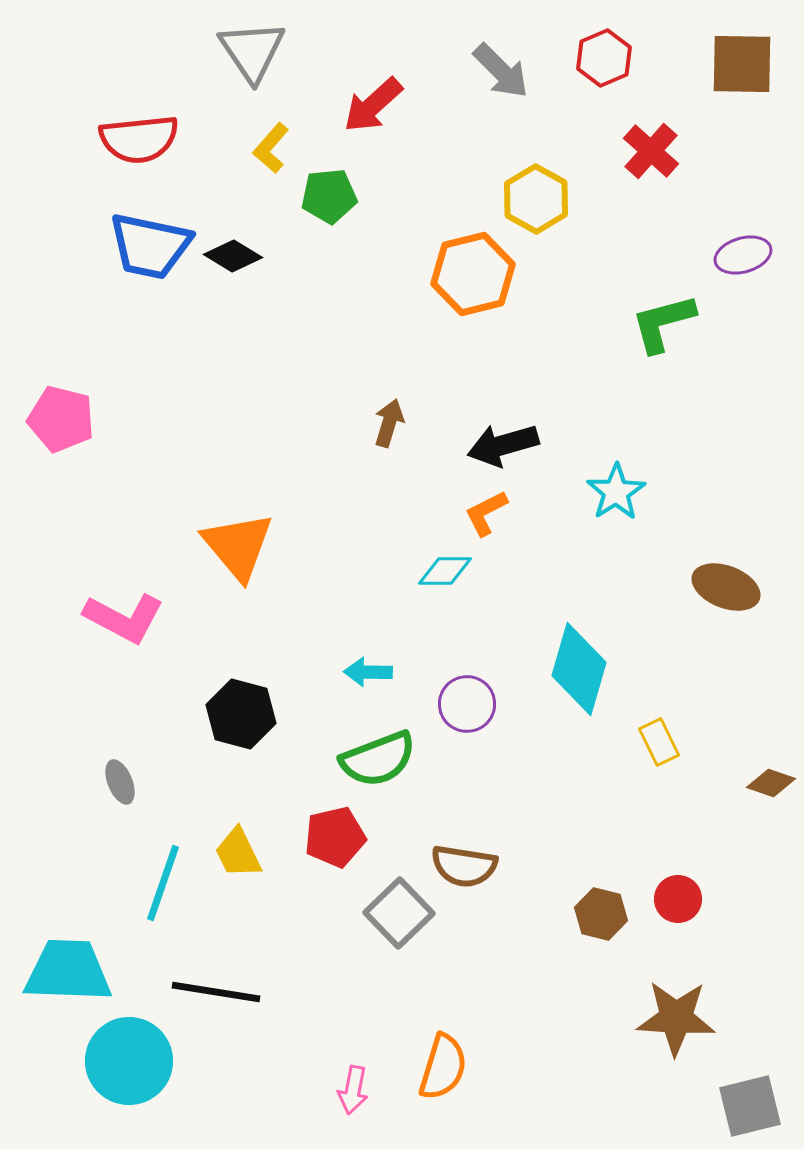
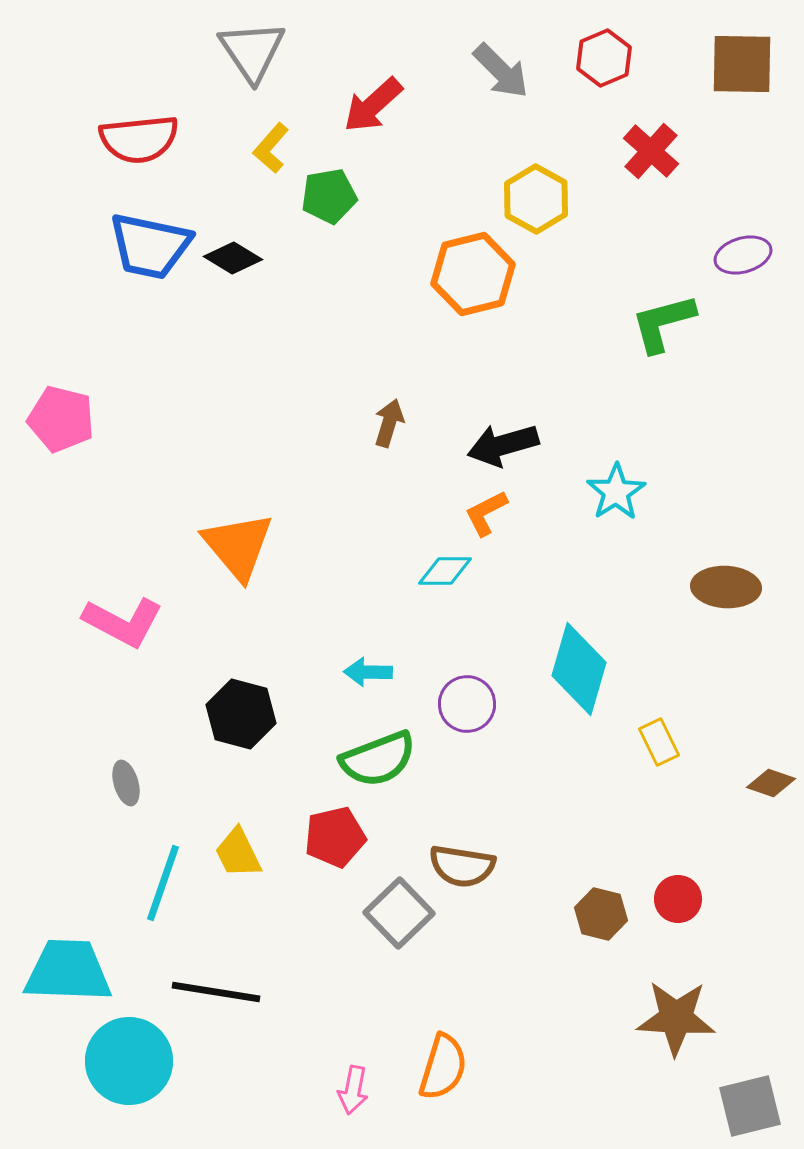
green pentagon at (329, 196): rotated 4 degrees counterclockwise
black diamond at (233, 256): moved 2 px down
brown ellipse at (726, 587): rotated 18 degrees counterclockwise
pink L-shape at (124, 618): moved 1 px left, 4 px down
gray ellipse at (120, 782): moved 6 px right, 1 px down; rotated 6 degrees clockwise
brown semicircle at (464, 866): moved 2 px left
